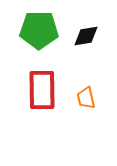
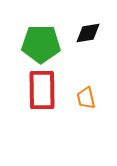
green pentagon: moved 2 px right, 14 px down
black diamond: moved 2 px right, 3 px up
